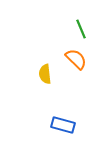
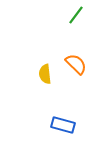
green line: moved 5 px left, 14 px up; rotated 60 degrees clockwise
orange semicircle: moved 5 px down
